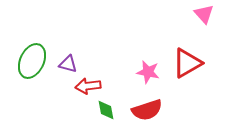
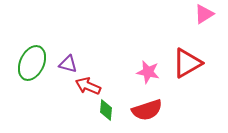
pink triangle: rotated 40 degrees clockwise
green ellipse: moved 2 px down
red arrow: rotated 30 degrees clockwise
green diamond: rotated 15 degrees clockwise
